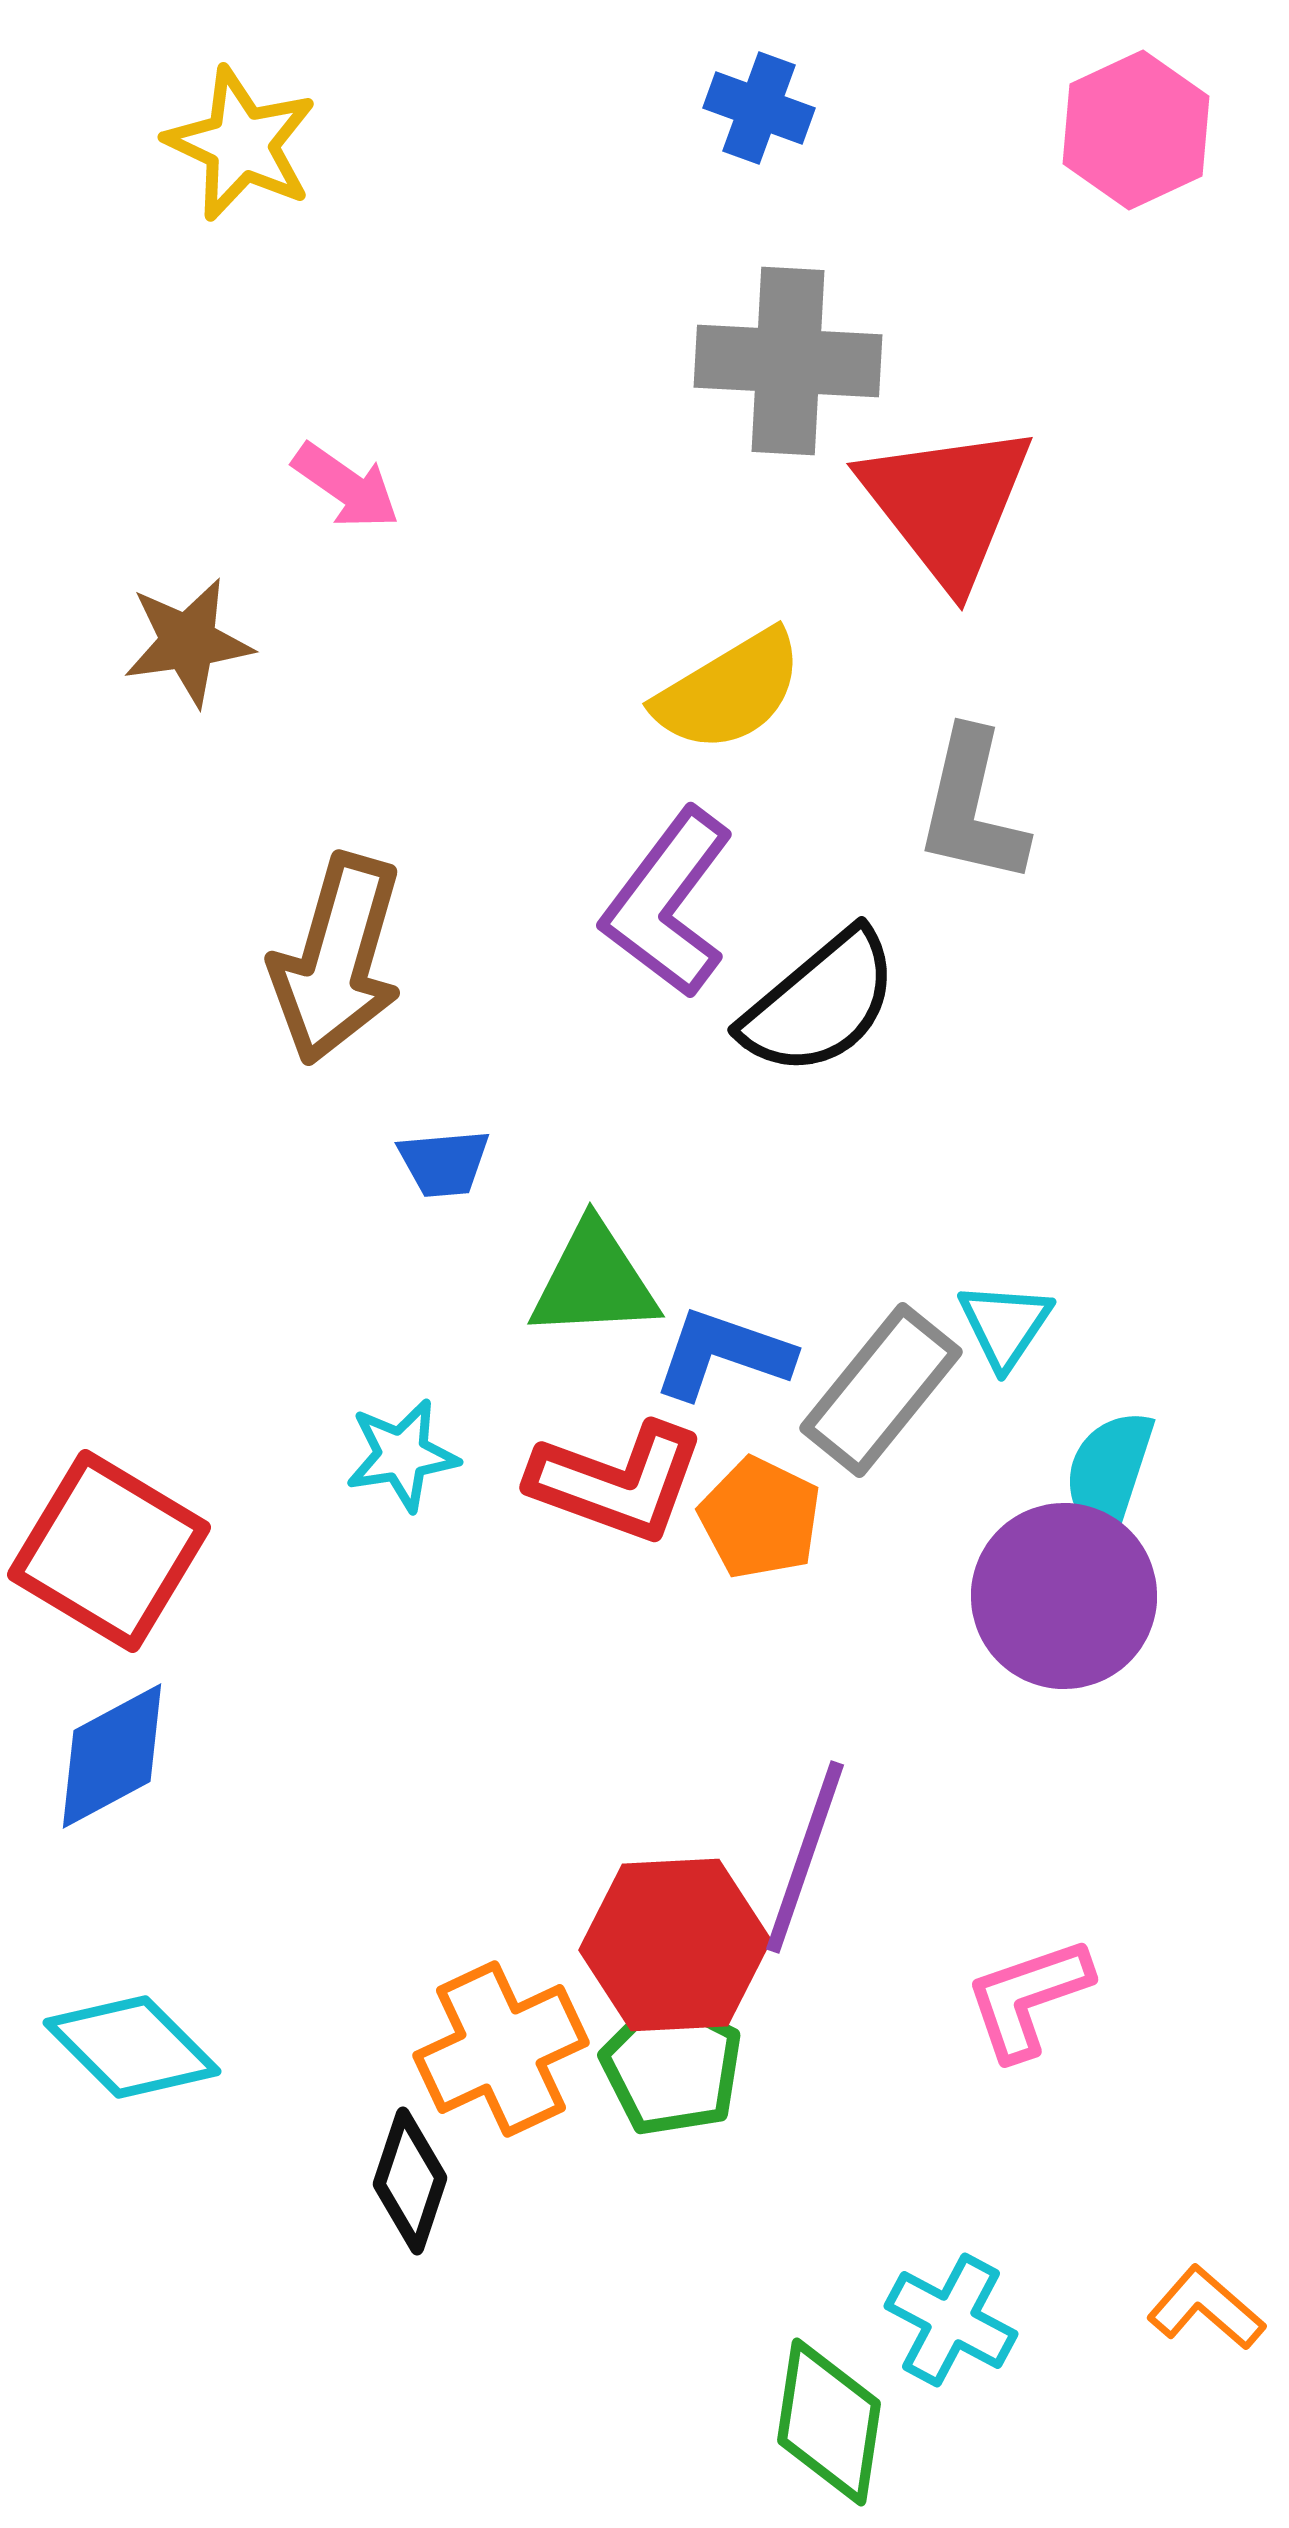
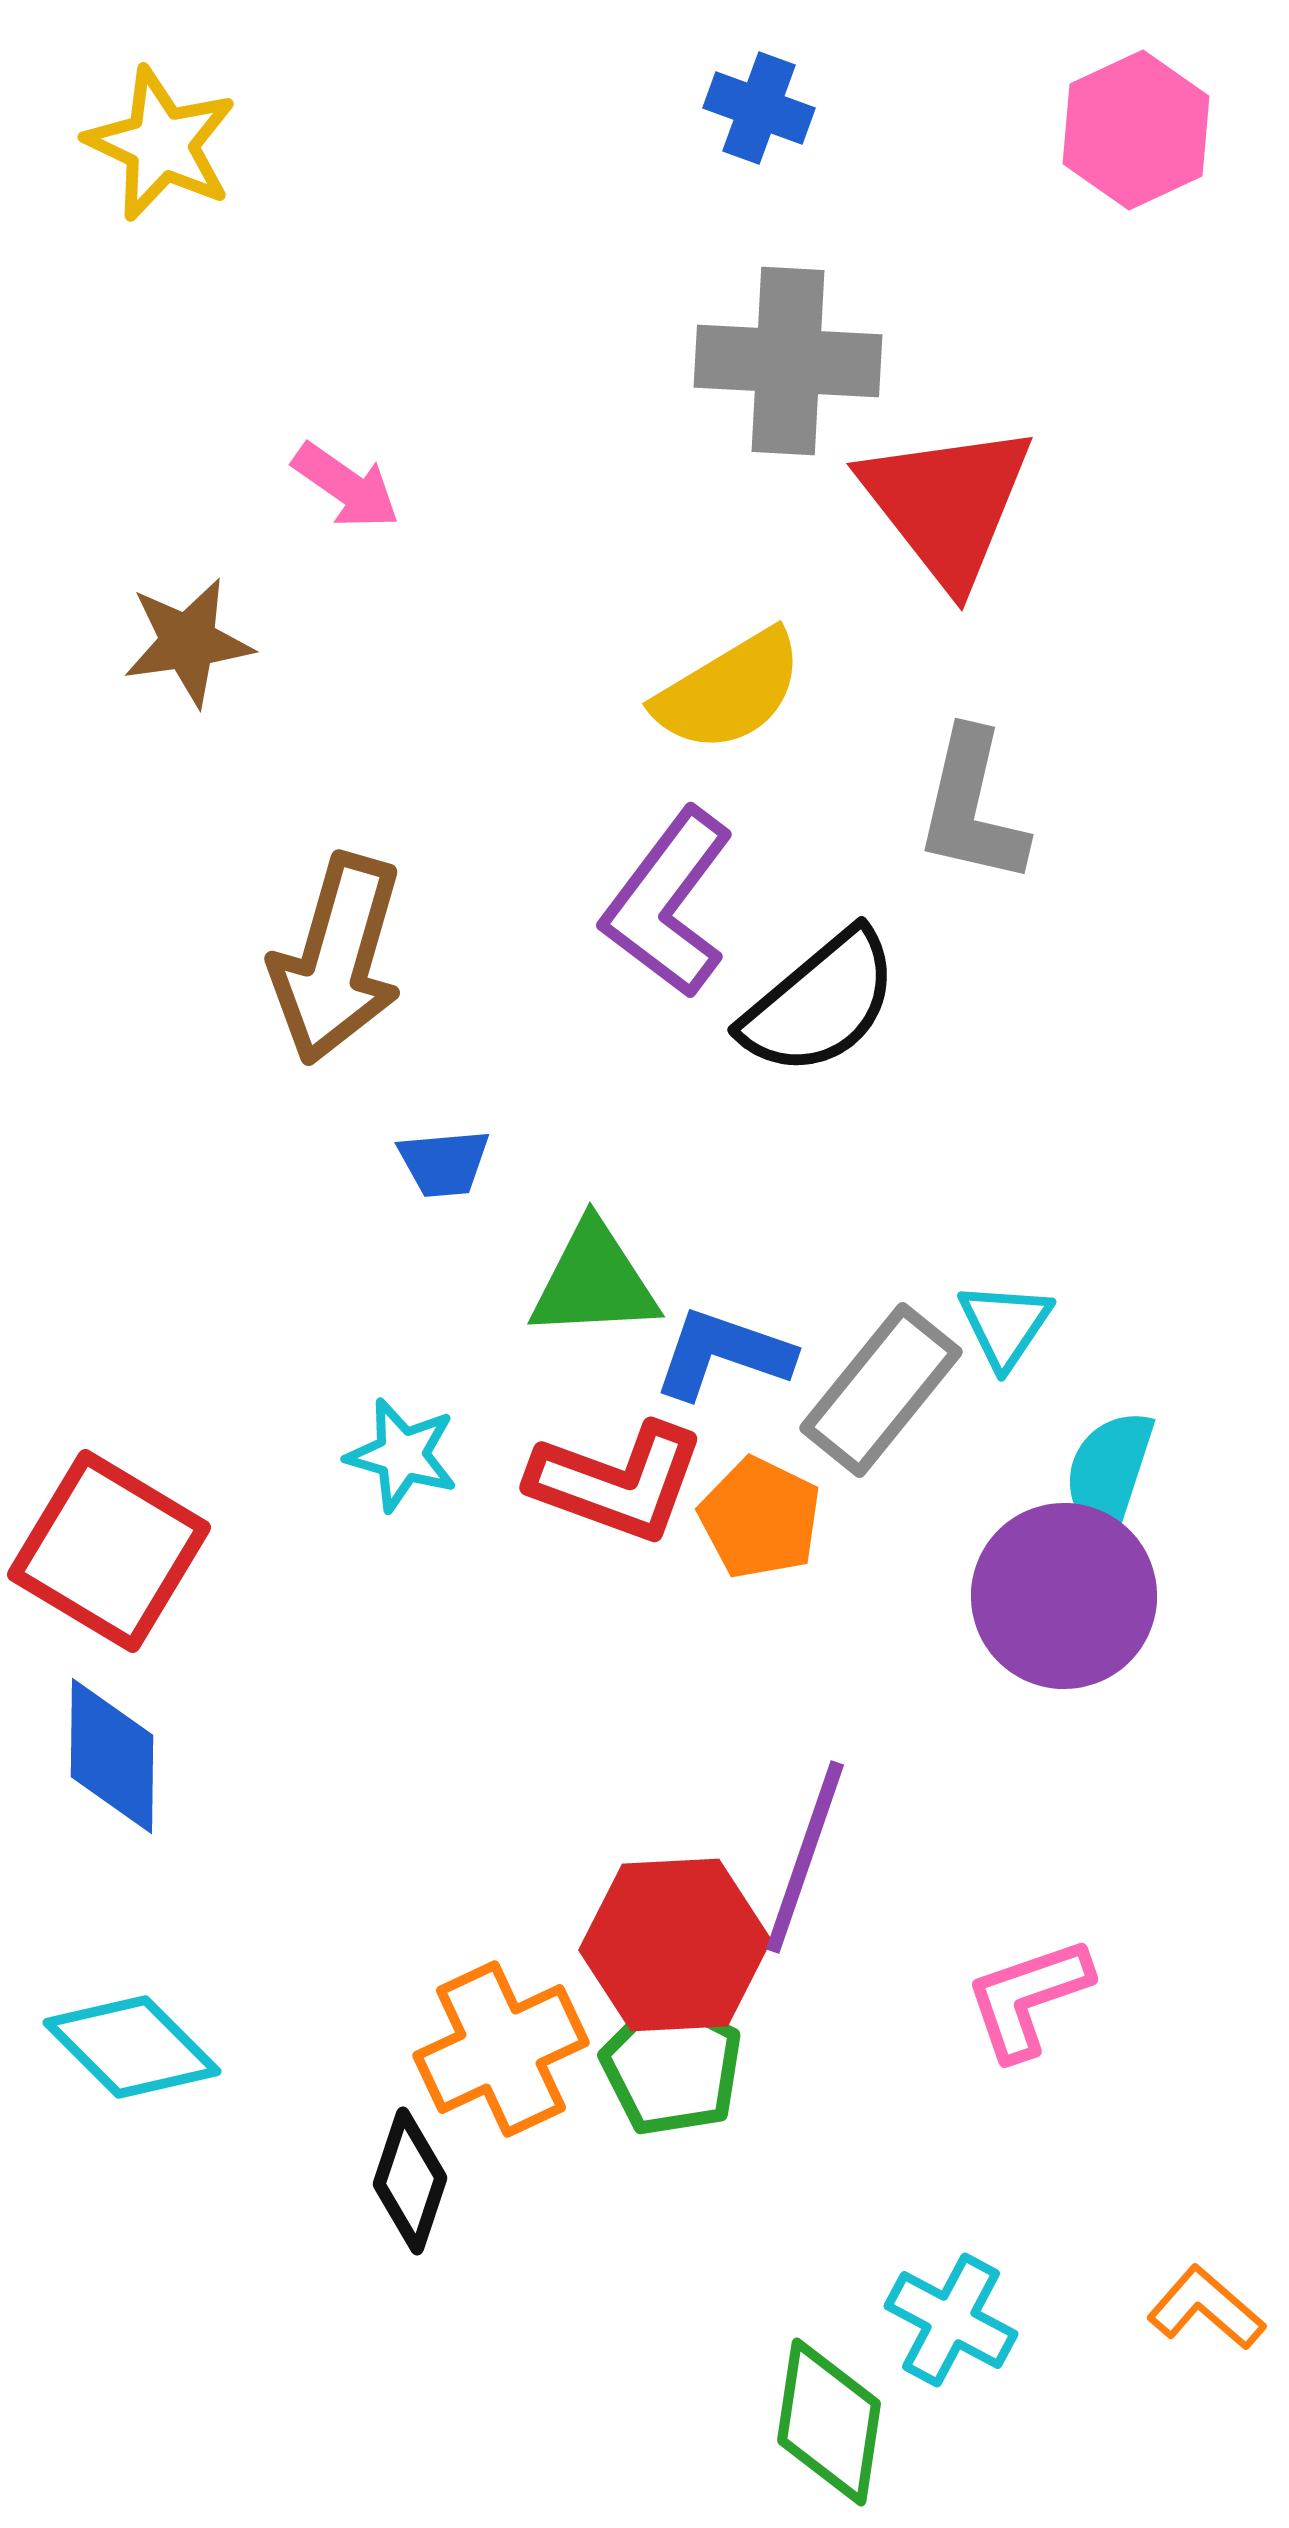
yellow star: moved 80 px left
cyan star: rotated 25 degrees clockwise
blue diamond: rotated 61 degrees counterclockwise
